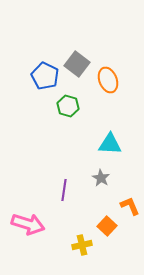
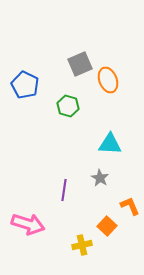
gray square: moved 3 px right; rotated 30 degrees clockwise
blue pentagon: moved 20 px left, 9 px down
gray star: moved 1 px left
